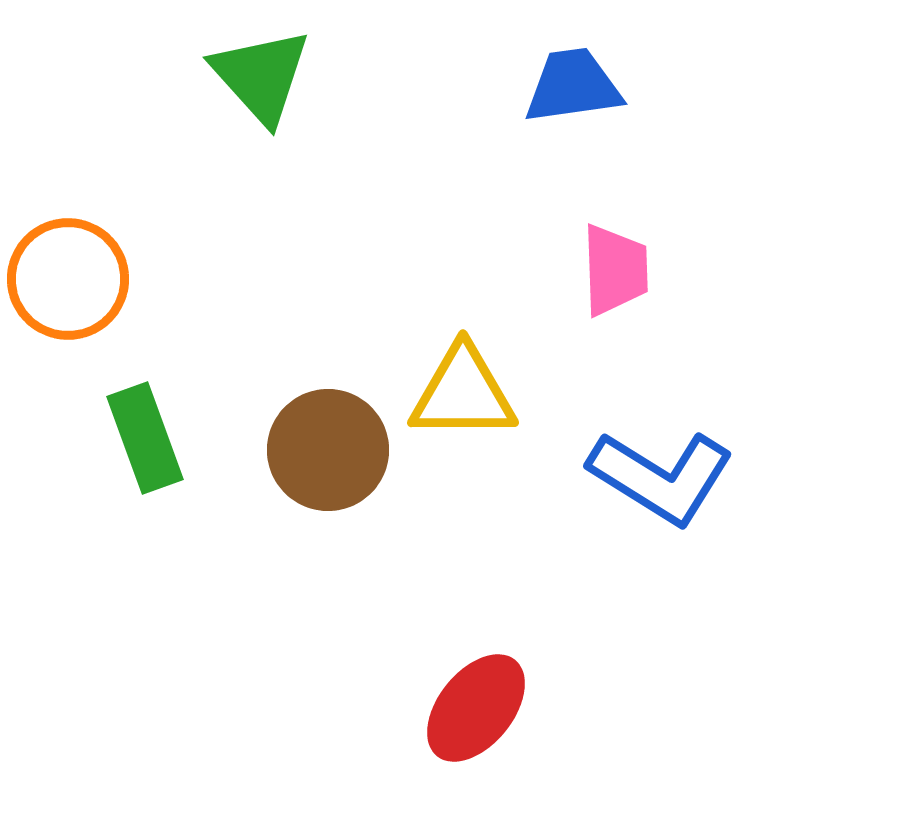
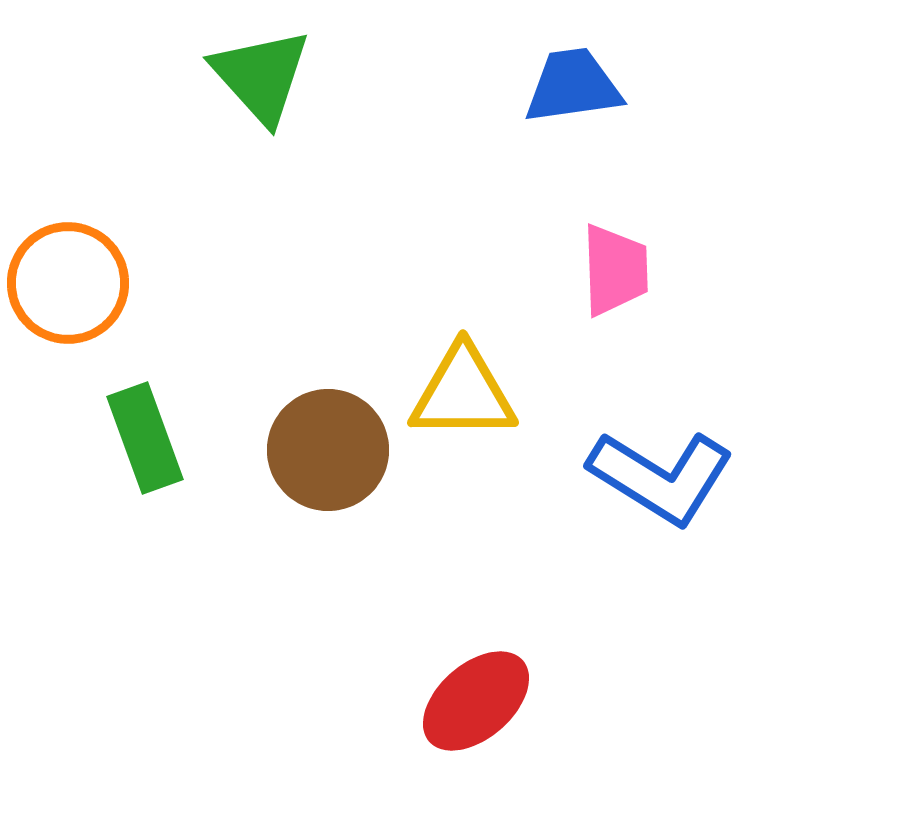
orange circle: moved 4 px down
red ellipse: moved 7 px up; rotated 10 degrees clockwise
